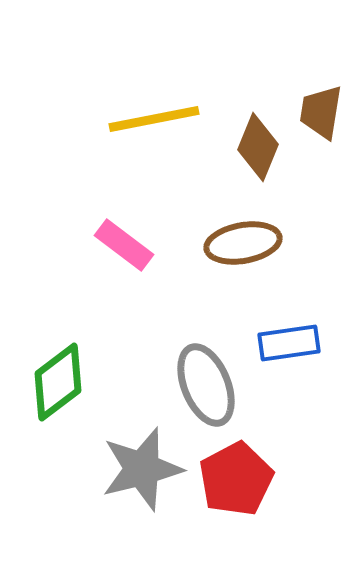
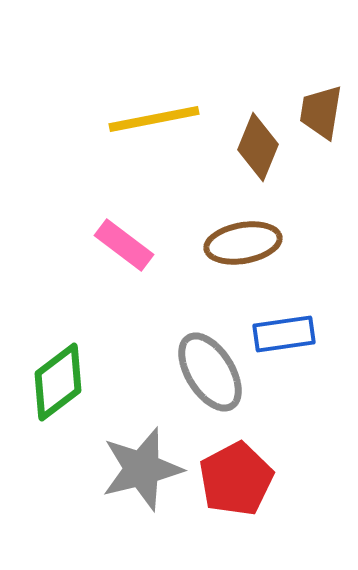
blue rectangle: moved 5 px left, 9 px up
gray ellipse: moved 4 px right, 13 px up; rotated 10 degrees counterclockwise
